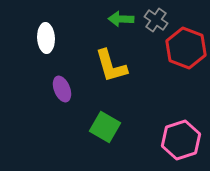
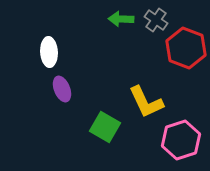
white ellipse: moved 3 px right, 14 px down
yellow L-shape: moved 35 px right, 36 px down; rotated 9 degrees counterclockwise
